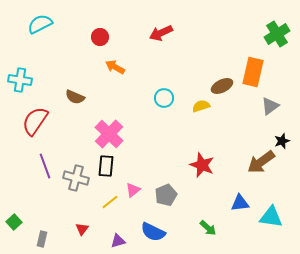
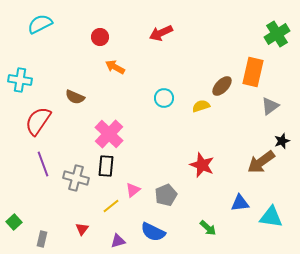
brown ellipse: rotated 20 degrees counterclockwise
red semicircle: moved 3 px right
purple line: moved 2 px left, 2 px up
yellow line: moved 1 px right, 4 px down
